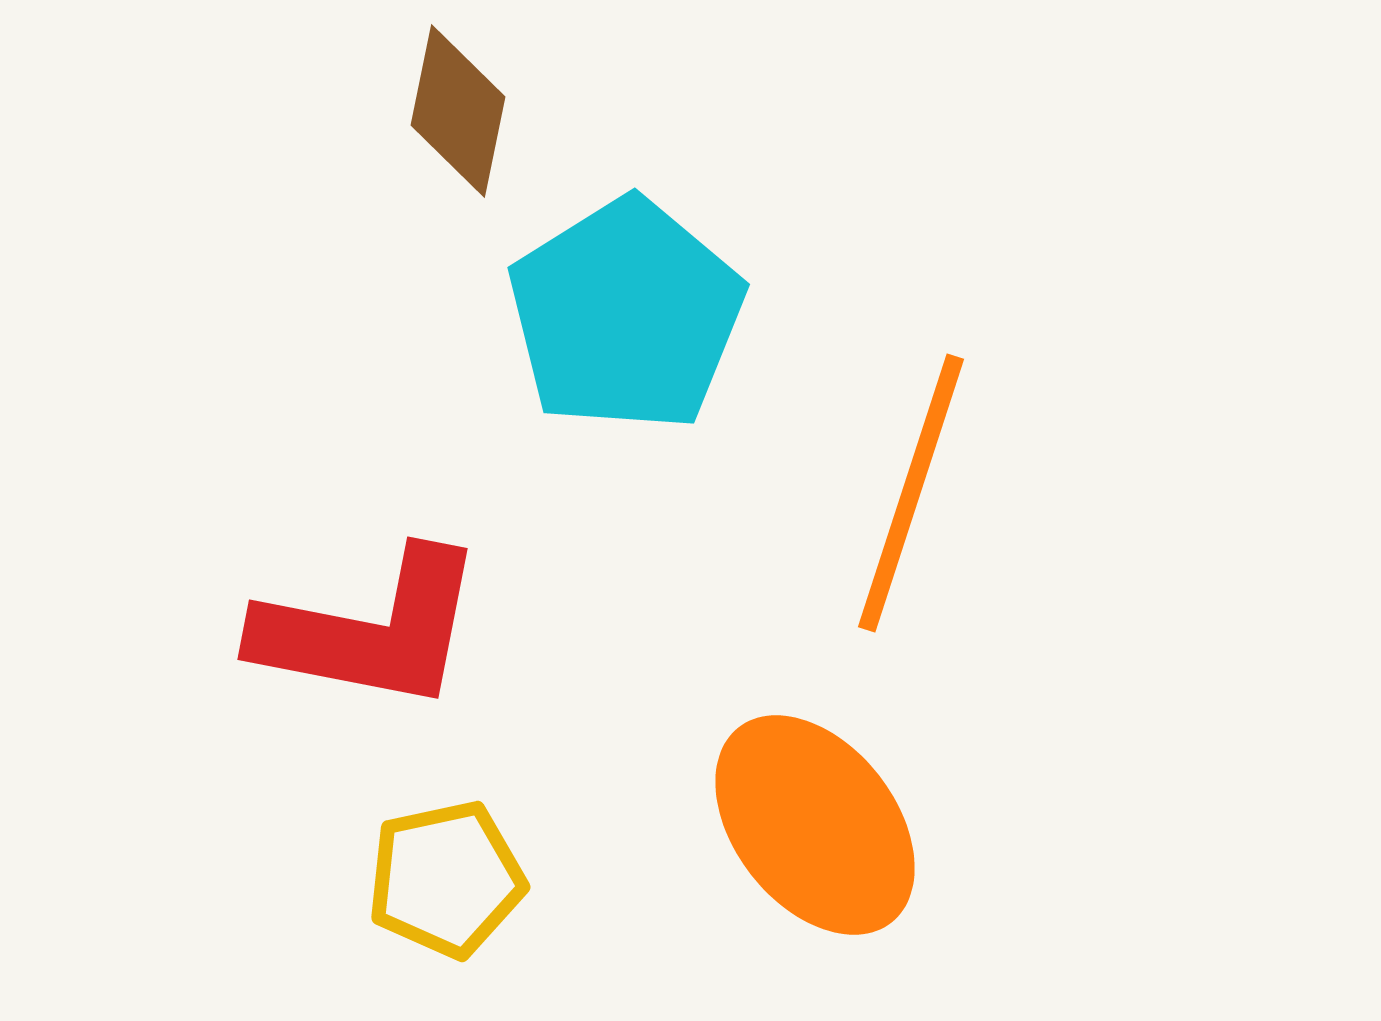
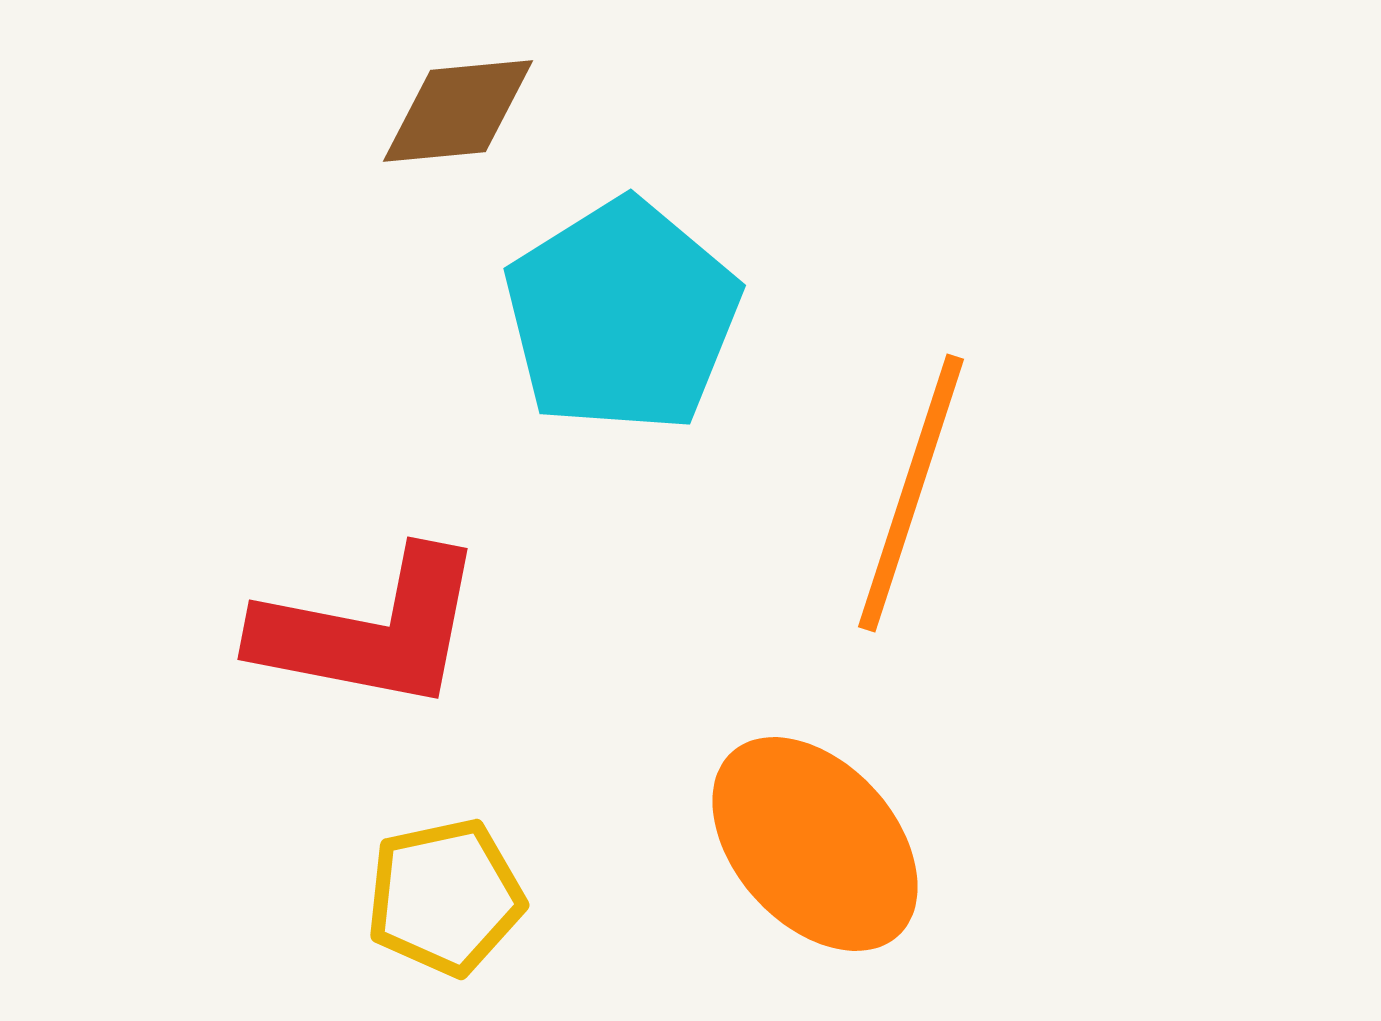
brown diamond: rotated 73 degrees clockwise
cyan pentagon: moved 4 px left, 1 px down
orange ellipse: moved 19 px down; rotated 4 degrees counterclockwise
yellow pentagon: moved 1 px left, 18 px down
